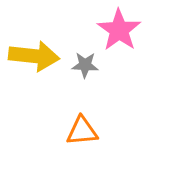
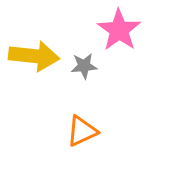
gray star: moved 1 px left, 1 px down; rotated 8 degrees counterclockwise
orange triangle: rotated 20 degrees counterclockwise
